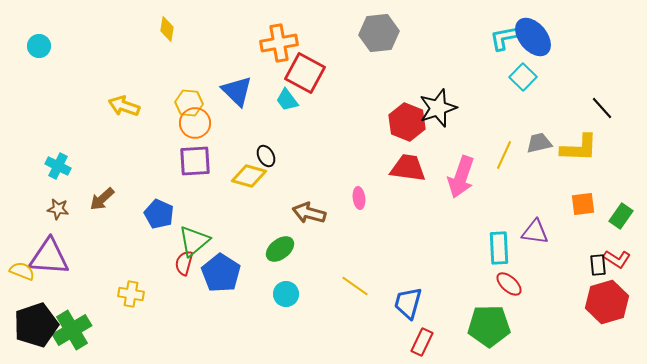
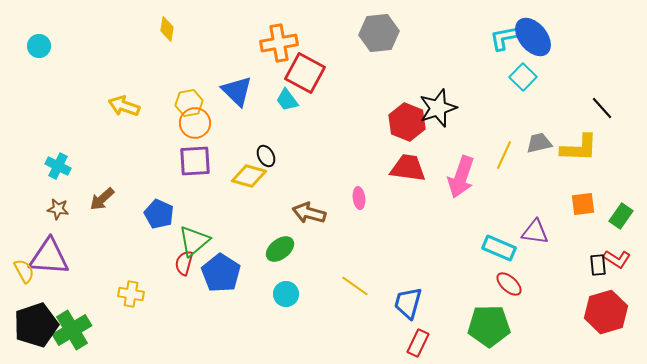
yellow hexagon at (189, 103): rotated 16 degrees counterclockwise
cyan rectangle at (499, 248): rotated 64 degrees counterclockwise
yellow semicircle at (22, 271): moved 2 px right; rotated 40 degrees clockwise
red hexagon at (607, 302): moved 1 px left, 10 px down
red rectangle at (422, 342): moved 4 px left, 1 px down
